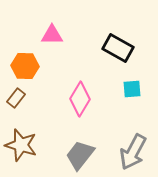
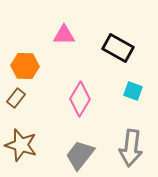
pink triangle: moved 12 px right
cyan square: moved 1 px right, 2 px down; rotated 24 degrees clockwise
gray arrow: moved 2 px left, 4 px up; rotated 21 degrees counterclockwise
